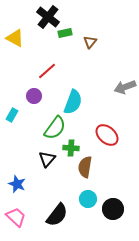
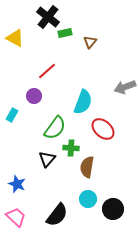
cyan semicircle: moved 10 px right
red ellipse: moved 4 px left, 6 px up
brown semicircle: moved 2 px right
